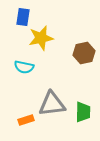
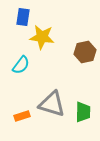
yellow star: moved 1 px right, 1 px up; rotated 20 degrees clockwise
brown hexagon: moved 1 px right, 1 px up
cyan semicircle: moved 3 px left, 2 px up; rotated 66 degrees counterclockwise
gray triangle: rotated 24 degrees clockwise
orange rectangle: moved 4 px left, 4 px up
